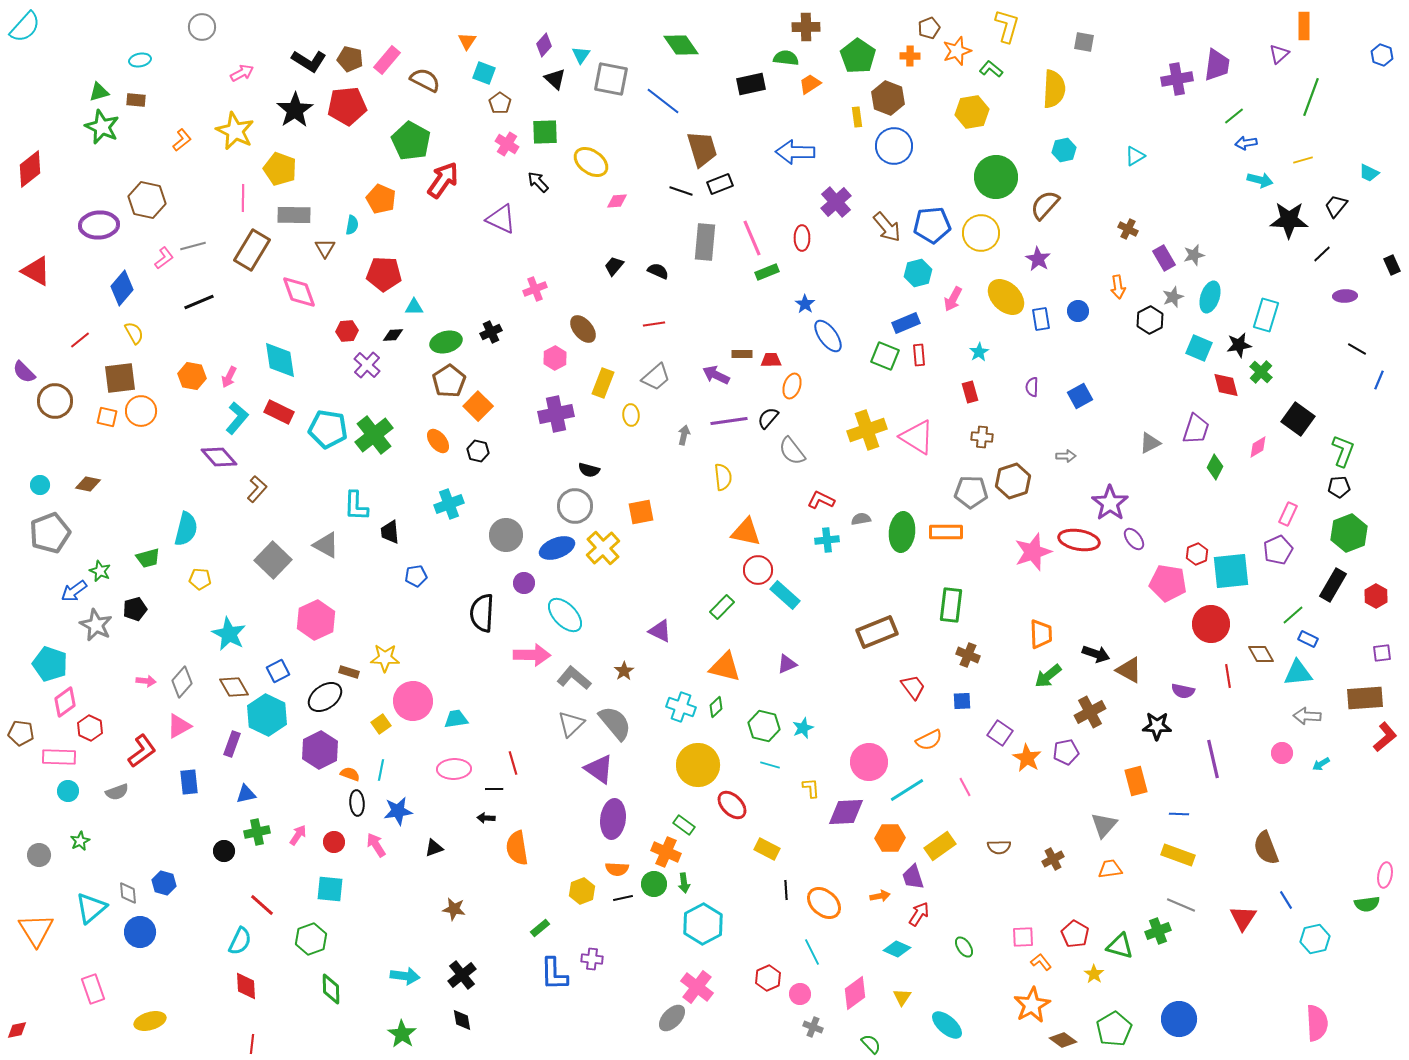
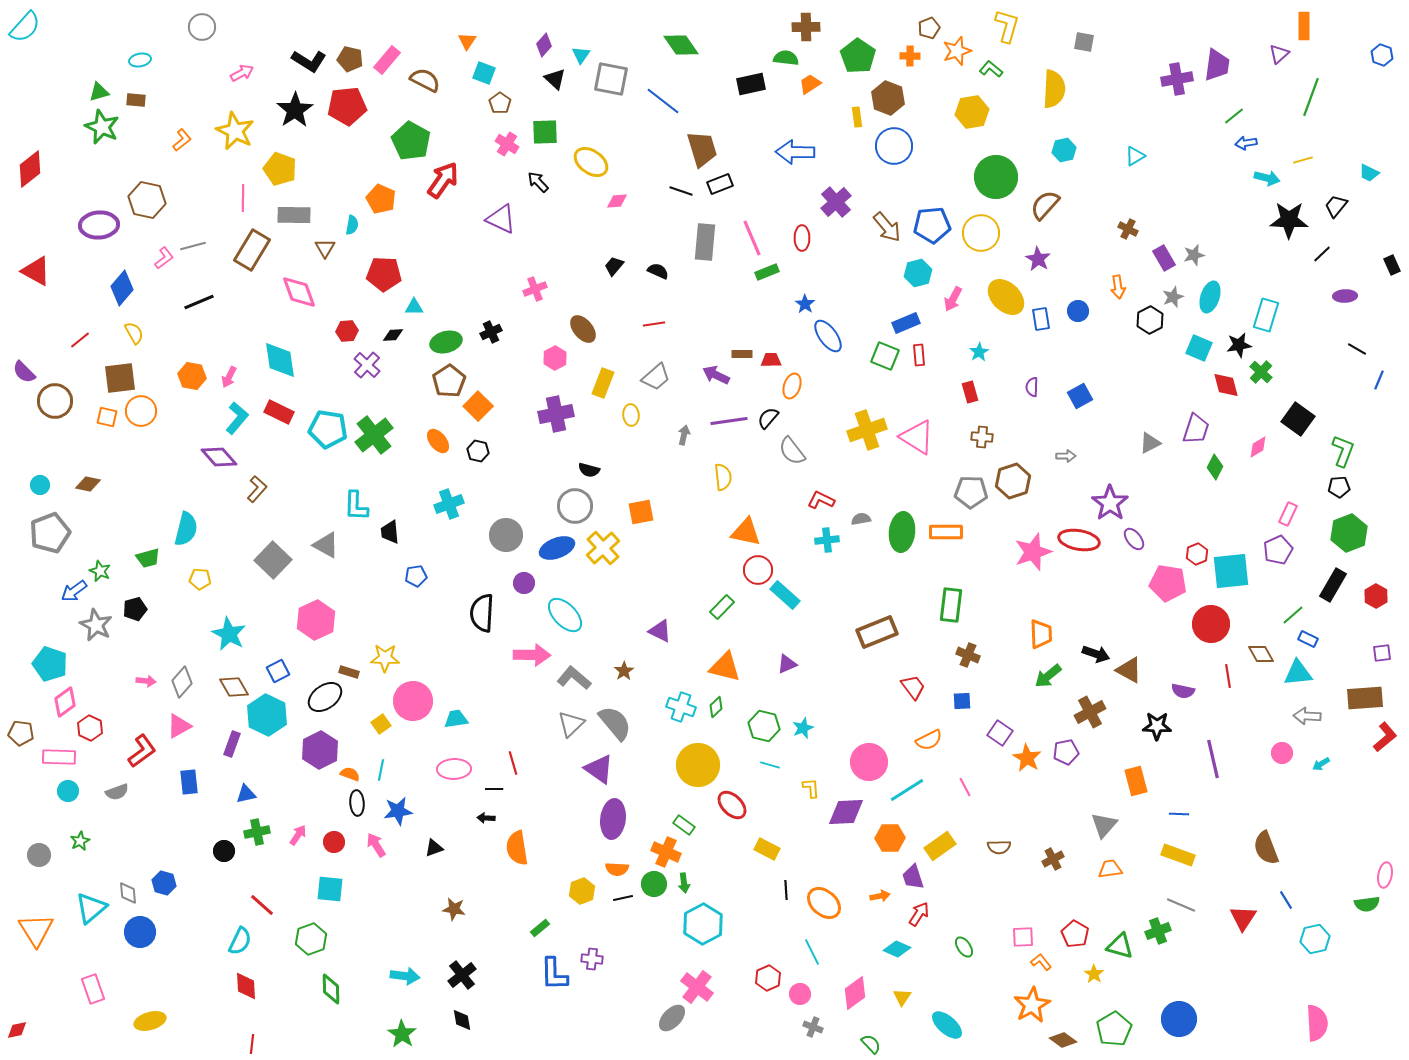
cyan arrow at (1260, 180): moved 7 px right, 2 px up
